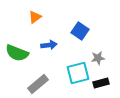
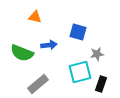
orange triangle: rotated 48 degrees clockwise
blue square: moved 2 px left, 1 px down; rotated 18 degrees counterclockwise
green semicircle: moved 5 px right
gray star: moved 1 px left, 4 px up
cyan square: moved 2 px right, 1 px up
black rectangle: moved 1 px down; rotated 56 degrees counterclockwise
